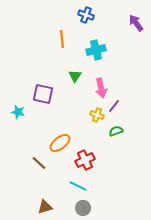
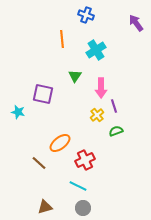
cyan cross: rotated 18 degrees counterclockwise
pink arrow: rotated 12 degrees clockwise
purple line: rotated 56 degrees counterclockwise
yellow cross: rotated 32 degrees clockwise
